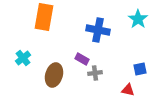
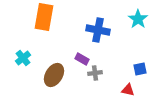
brown ellipse: rotated 15 degrees clockwise
